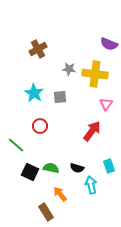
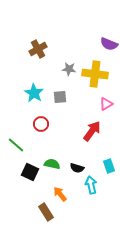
pink triangle: rotated 24 degrees clockwise
red circle: moved 1 px right, 2 px up
green semicircle: moved 1 px right, 4 px up
